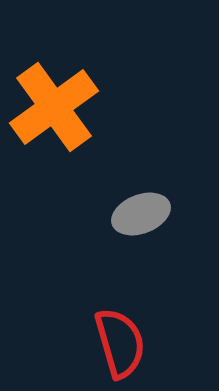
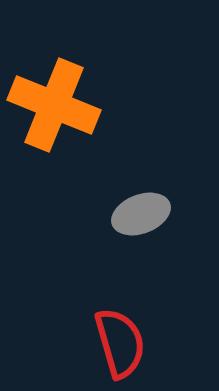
orange cross: moved 2 px up; rotated 32 degrees counterclockwise
